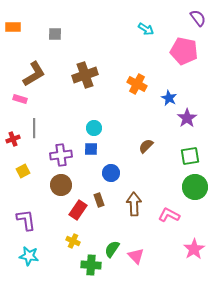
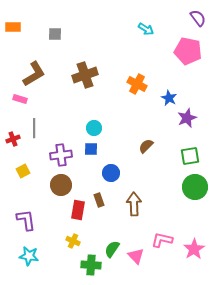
pink pentagon: moved 4 px right
purple star: rotated 12 degrees clockwise
red rectangle: rotated 24 degrees counterclockwise
pink L-shape: moved 7 px left, 25 px down; rotated 15 degrees counterclockwise
